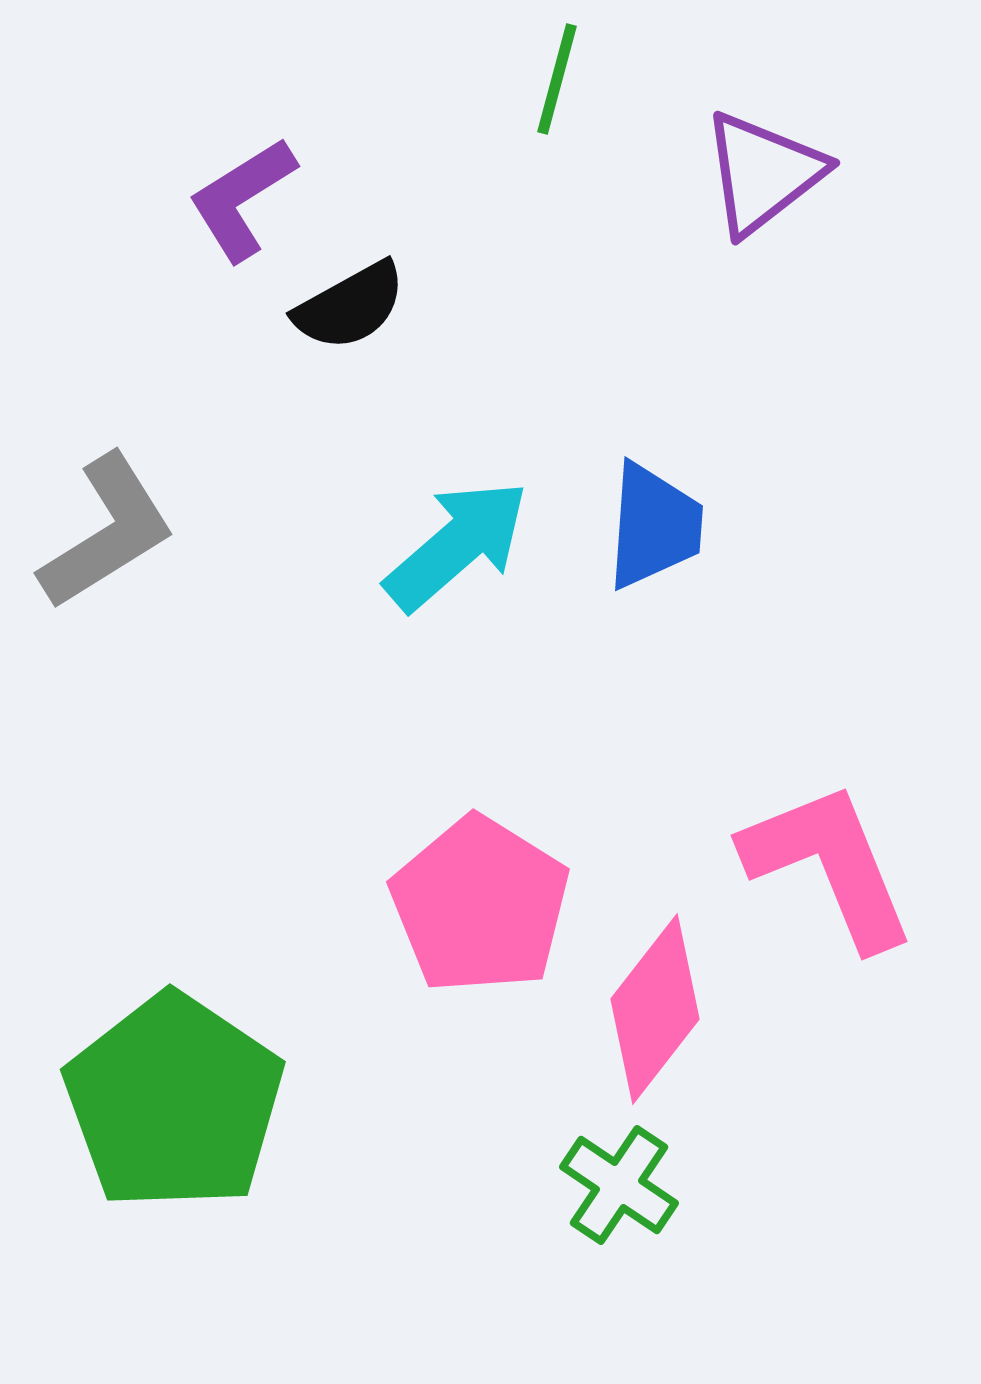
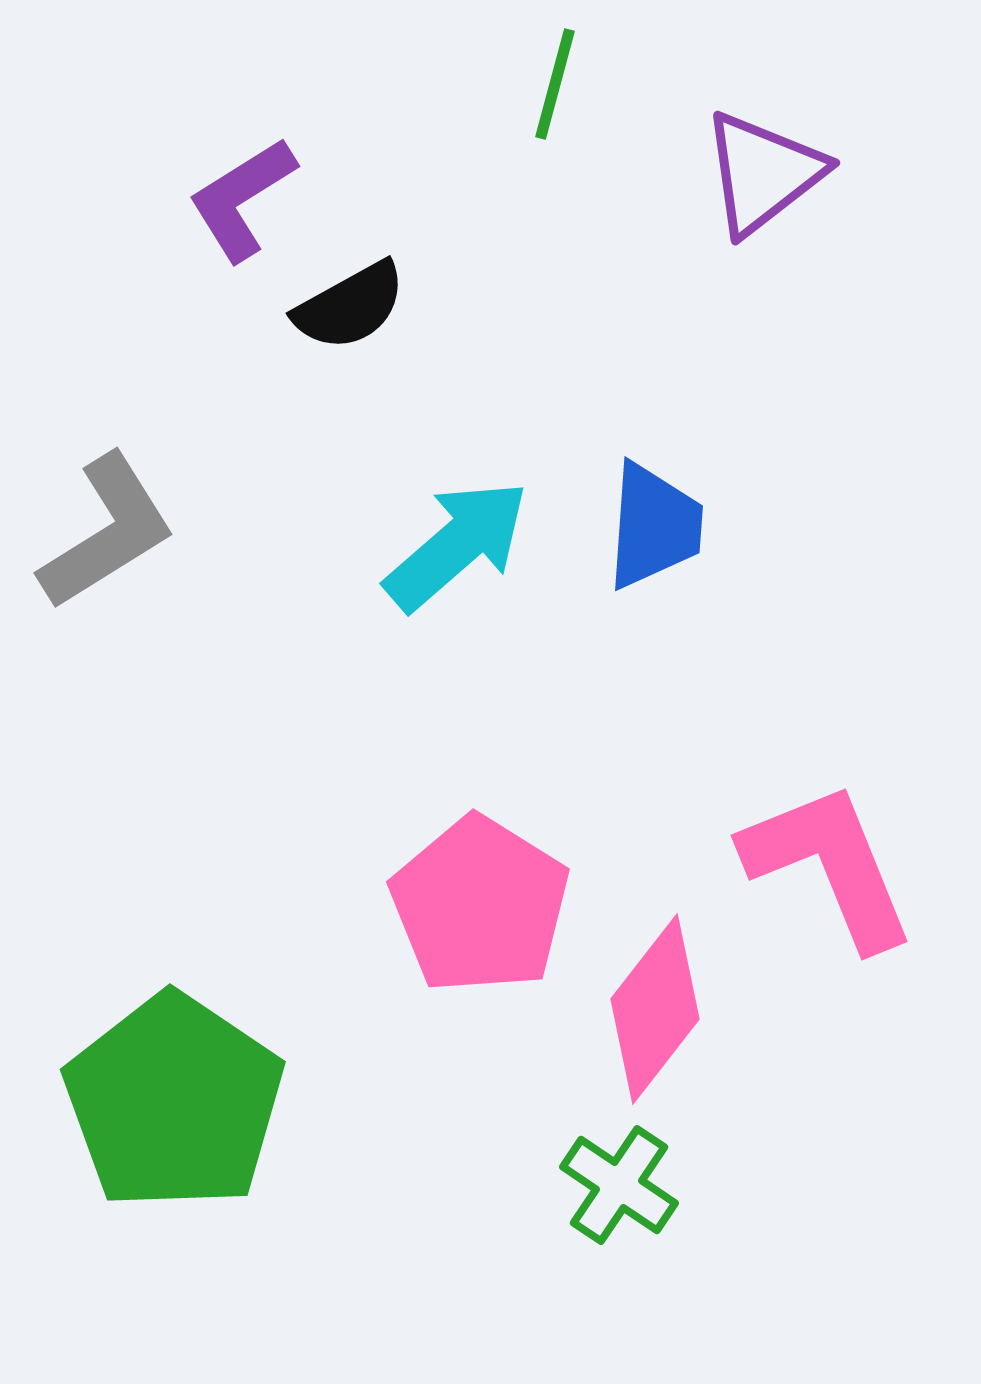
green line: moved 2 px left, 5 px down
